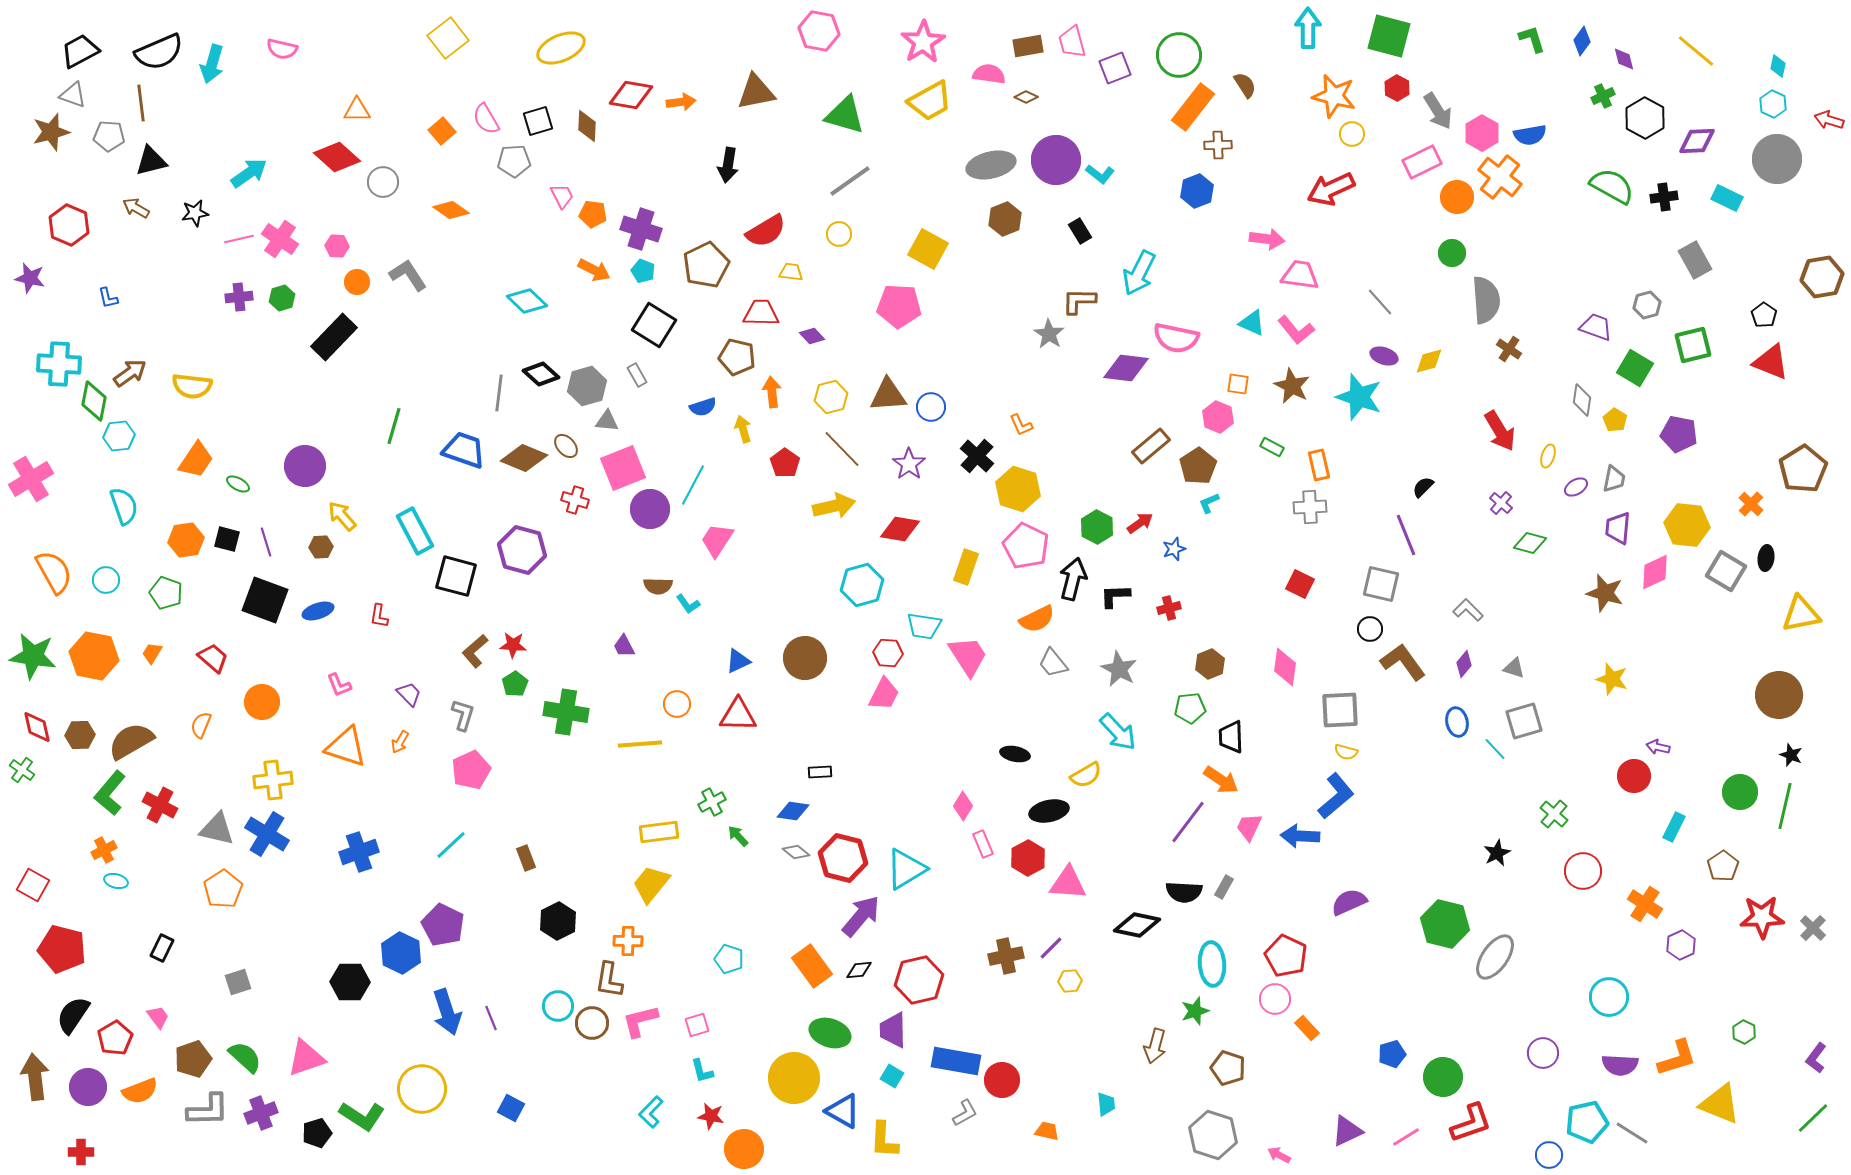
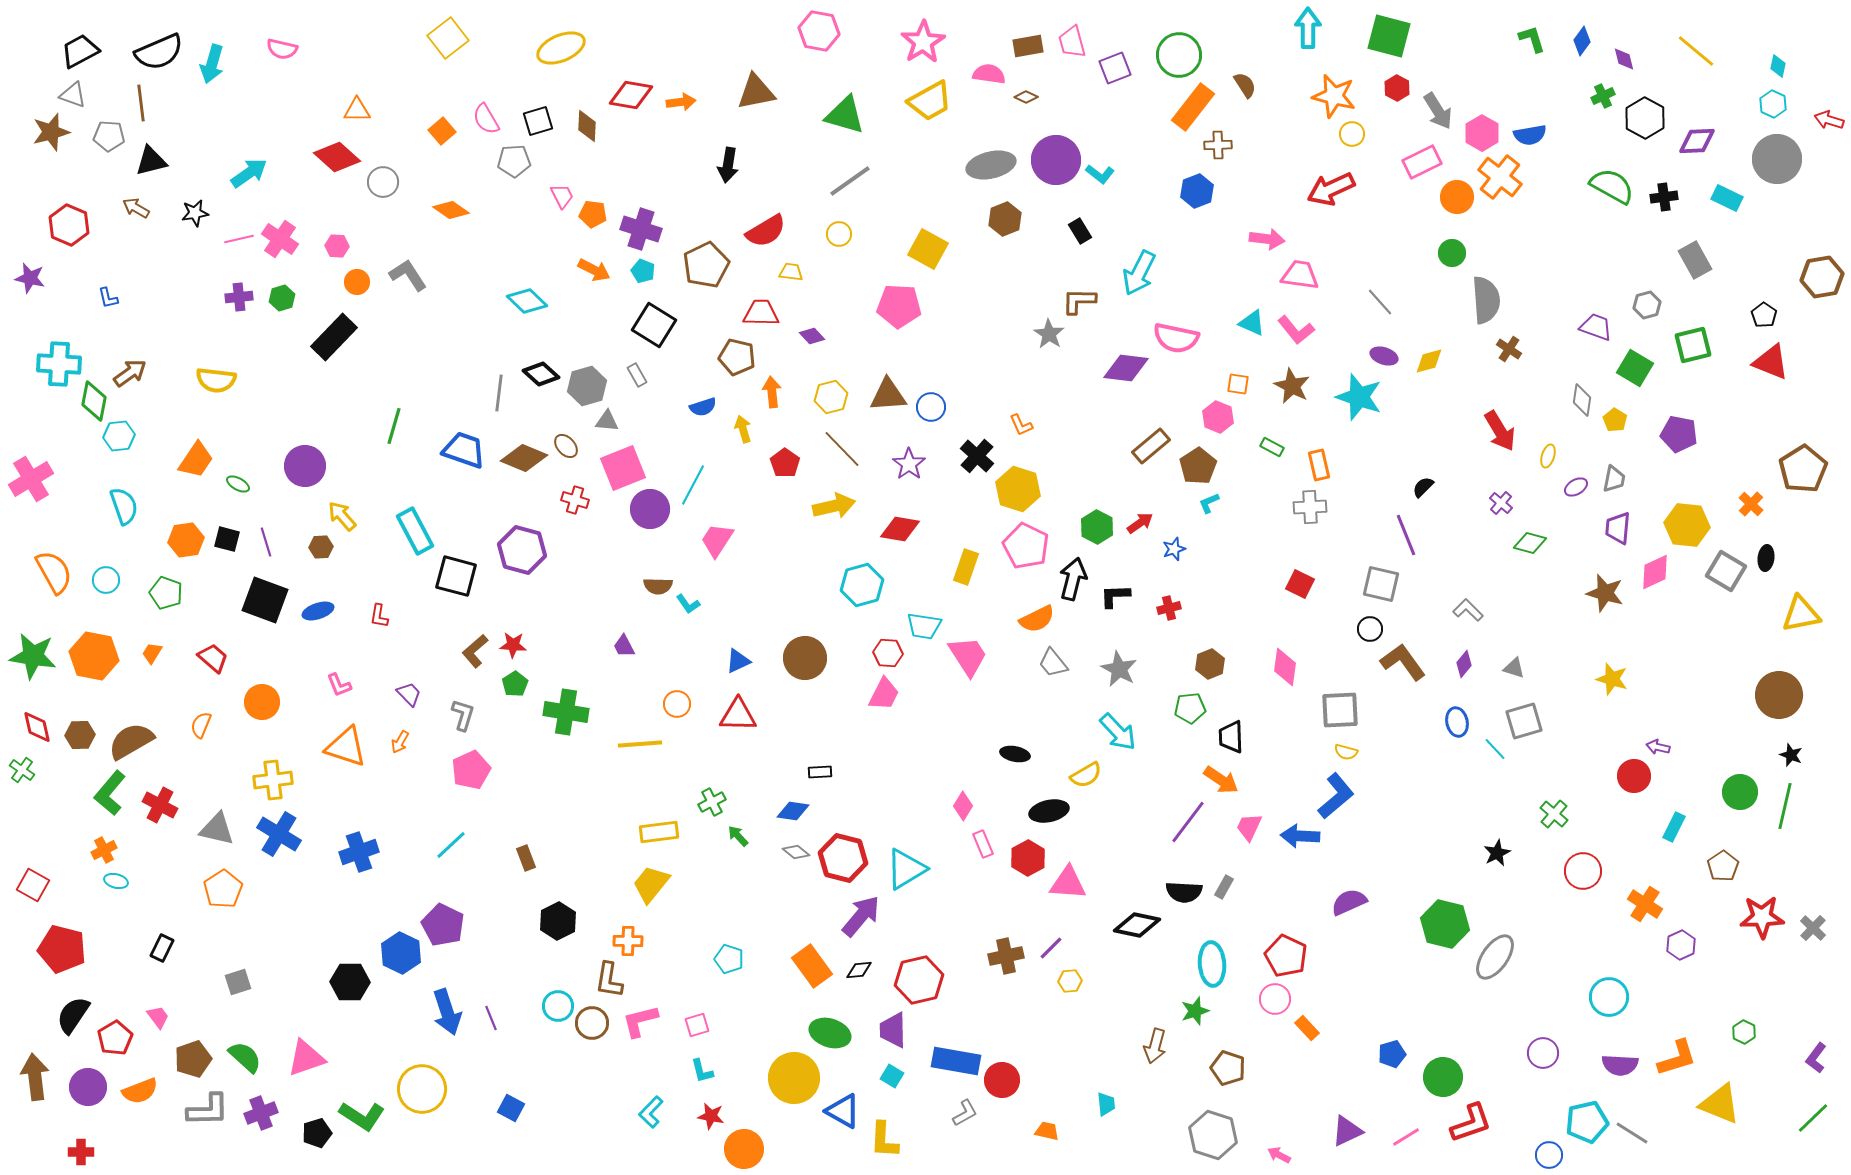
yellow semicircle at (192, 386): moved 24 px right, 6 px up
blue cross at (267, 834): moved 12 px right
